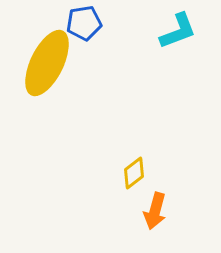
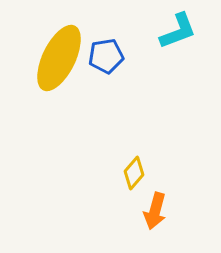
blue pentagon: moved 22 px right, 33 px down
yellow ellipse: moved 12 px right, 5 px up
yellow diamond: rotated 12 degrees counterclockwise
